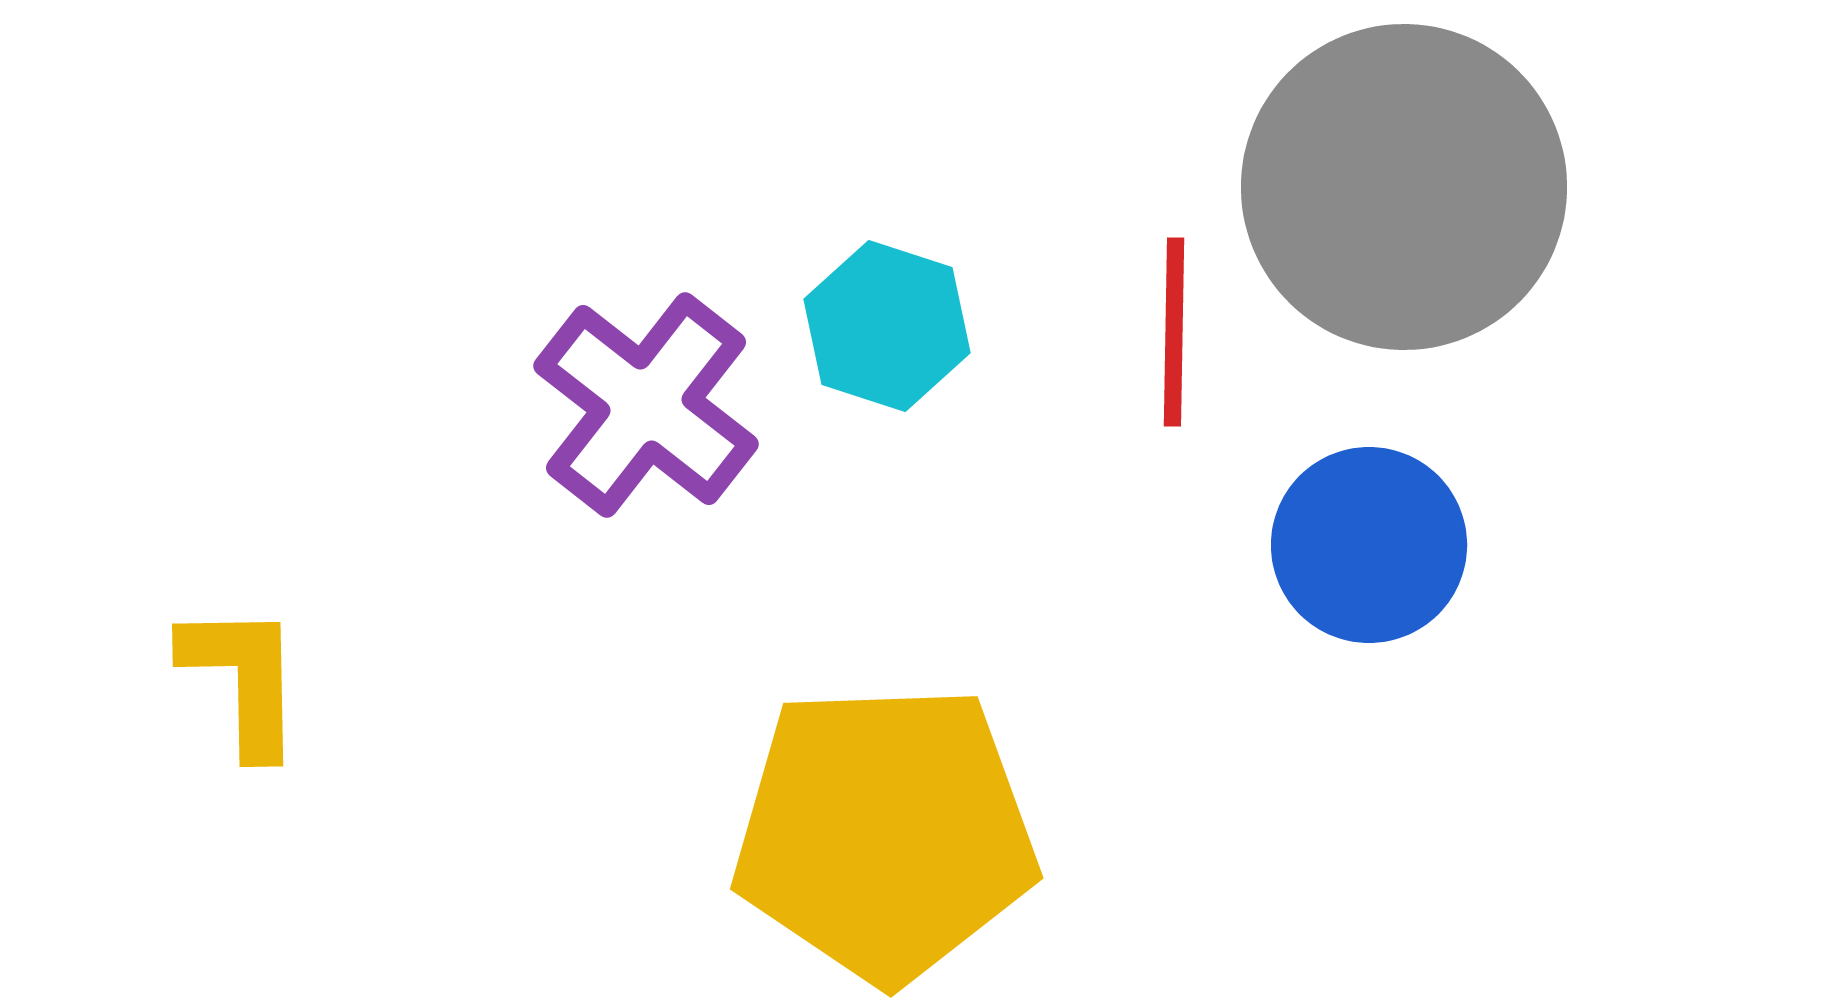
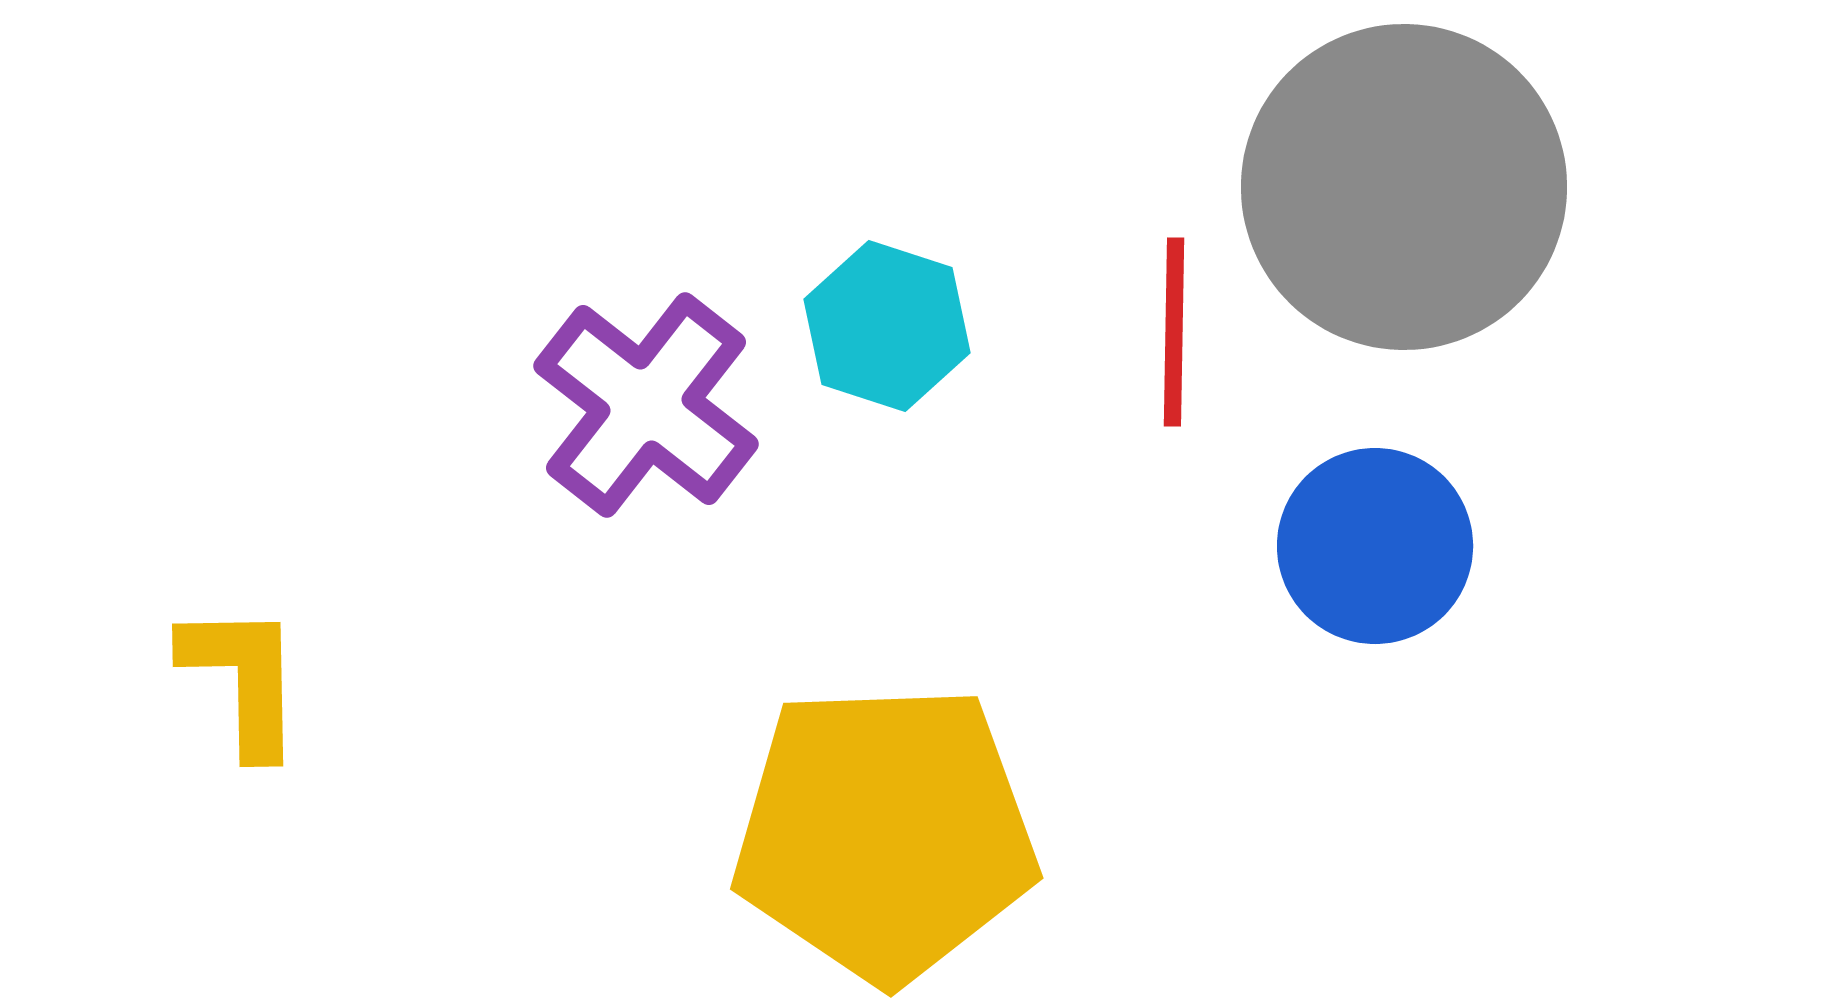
blue circle: moved 6 px right, 1 px down
